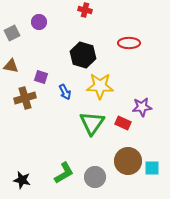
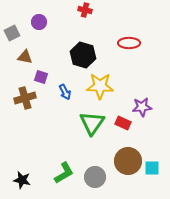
brown triangle: moved 14 px right, 9 px up
